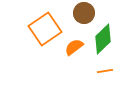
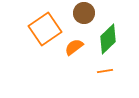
green diamond: moved 5 px right
